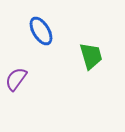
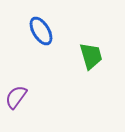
purple semicircle: moved 18 px down
